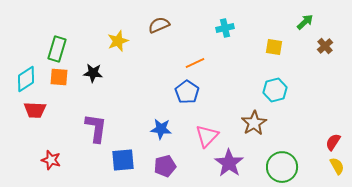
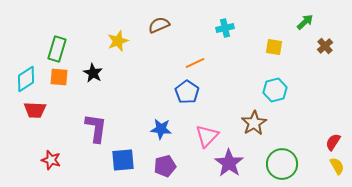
black star: rotated 24 degrees clockwise
green circle: moved 3 px up
